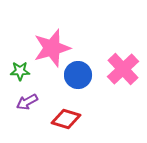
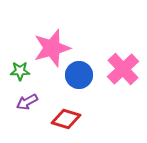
blue circle: moved 1 px right
